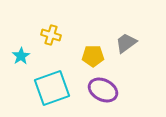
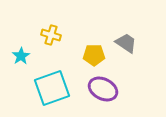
gray trapezoid: rotated 70 degrees clockwise
yellow pentagon: moved 1 px right, 1 px up
purple ellipse: moved 1 px up
